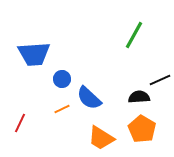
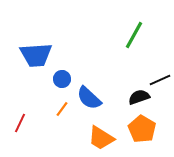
blue trapezoid: moved 2 px right, 1 px down
black semicircle: rotated 15 degrees counterclockwise
orange line: rotated 28 degrees counterclockwise
